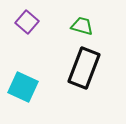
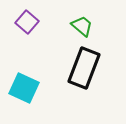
green trapezoid: rotated 25 degrees clockwise
cyan square: moved 1 px right, 1 px down
